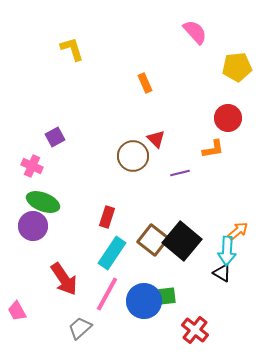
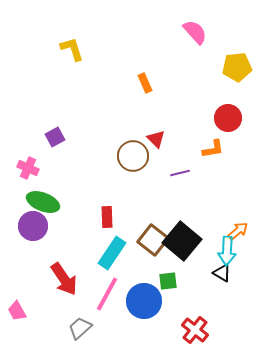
pink cross: moved 4 px left, 2 px down
red rectangle: rotated 20 degrees counterclockwise
green square: moved 1 px right, 15 px up
